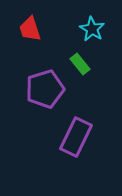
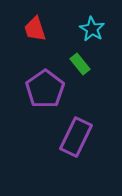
red trapezoid: moved 5 px right
purple pentagon: rotated 18 degrees counterclockwise
